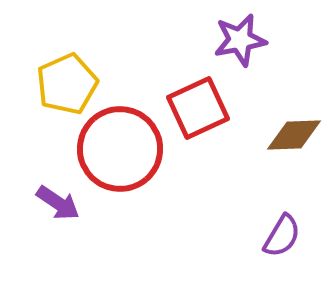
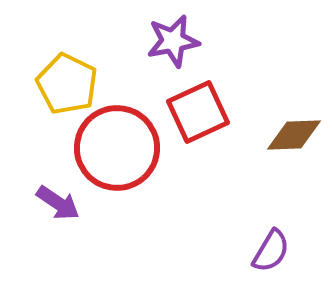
purple star: moved 67 px left, 1 px down
yellow pentagon: rotated 22 degrees counterclockwise
red square: moved 4 px down
red circle: moved 3 px left, 1 px up
purple semicircle: moved 11 px left, 15 px down
